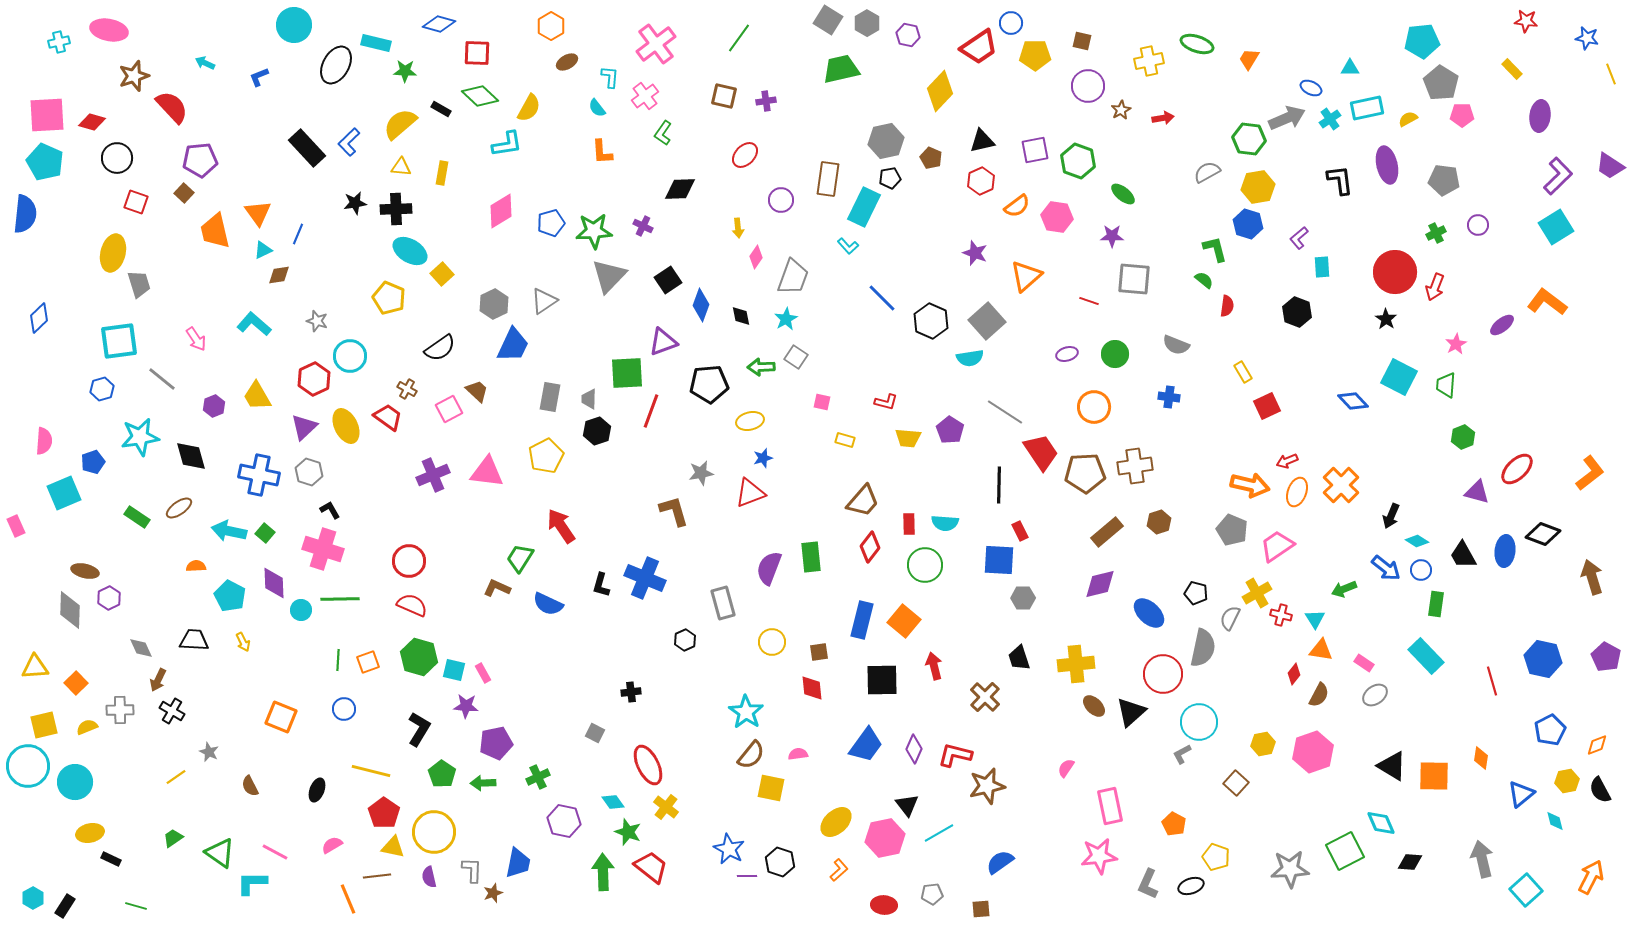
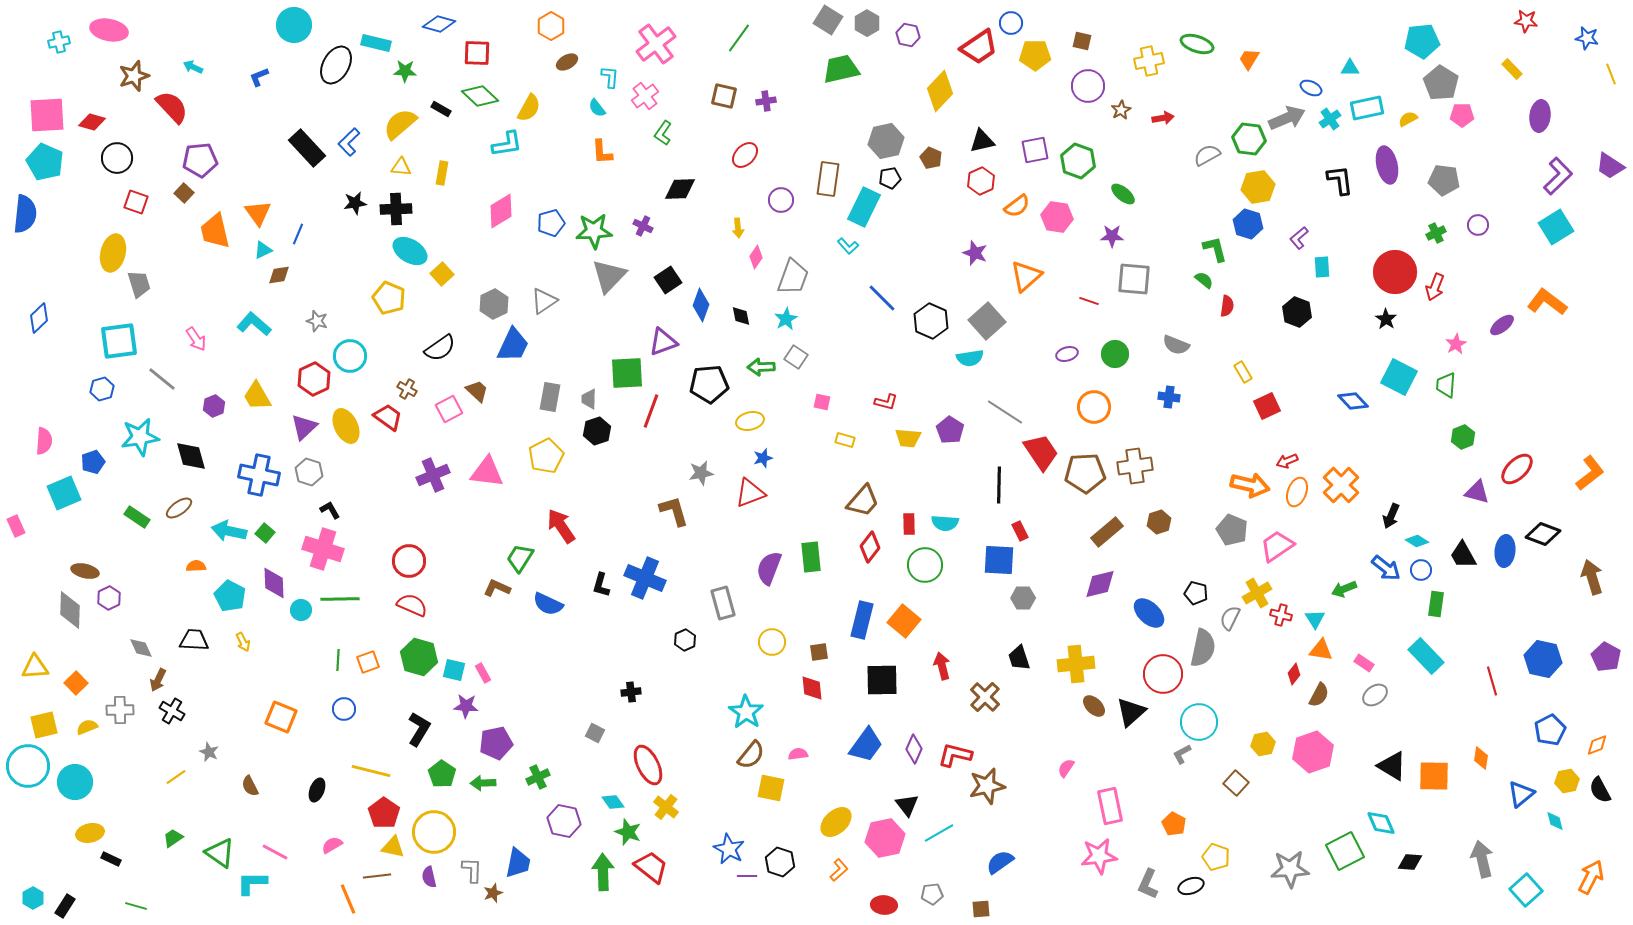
cyan arrow at (205, 63): moved 12 px left, 4 px down
gray semicircle at (1207, 172): moved 17 px up
red arrow at (934, 666): moved 8 px right
